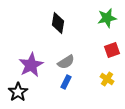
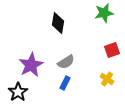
green star: moved 3 px left, 5 px up
blue rectangle: moved 1 px left, 1 px down
